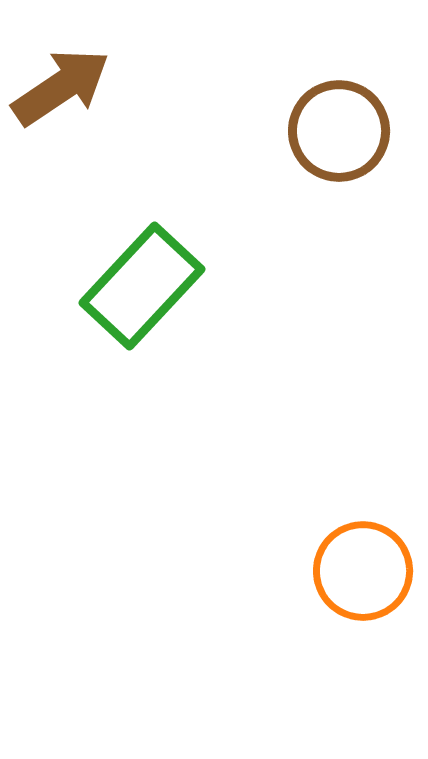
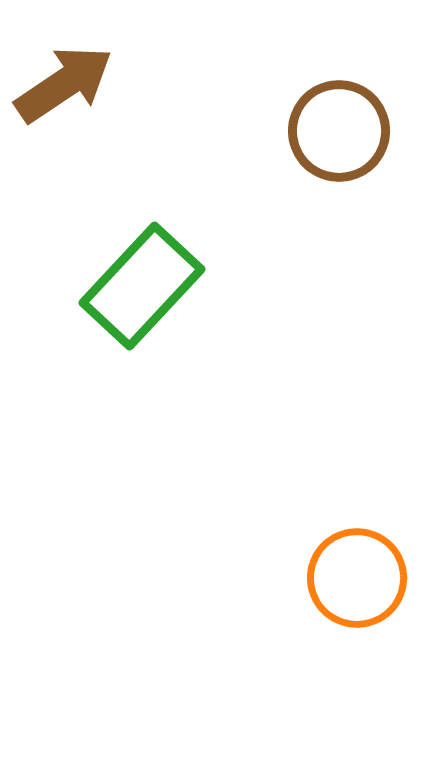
brown arrow: moved 3 px right, 3 px up
orange circle: moved 6 px left, 7 px down
